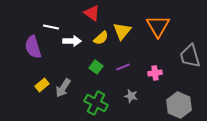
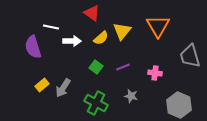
pink cross: rotated 16 degrees clockwise
